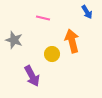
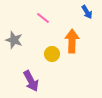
pink line: rotated 24 degrees clockwise
orange arrow: rotated 15 degrees clockwise
purple arrow: moved 1 px left, 5 px down
